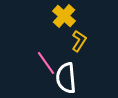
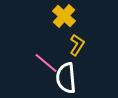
yellow L-shape: moved 2 px left, 4 px down
pink line: rotated 15 degrees counterclockwise
